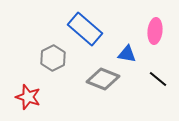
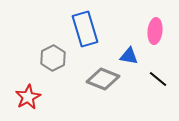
blue rectangle: rotated 32 degrees clockwise
blue triangle: moved 2 px right, 2 px down
red star: rotated 25 degrees clockwise
